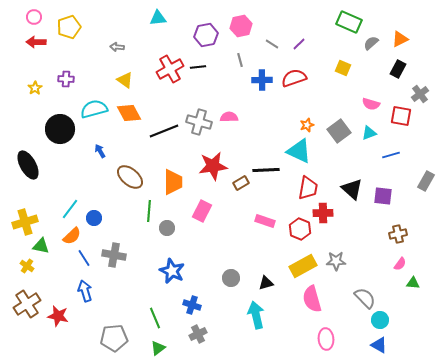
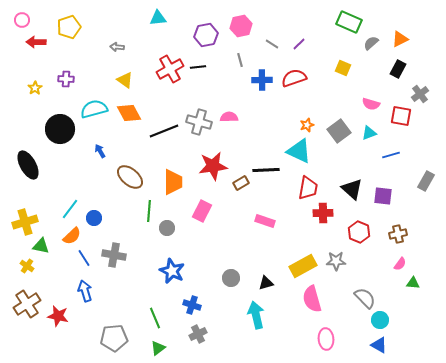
pink circle at (34, 17): moved 12 px left, 3 px down
red hexagon at (300, 229): moved 59 px right, 3 px down
